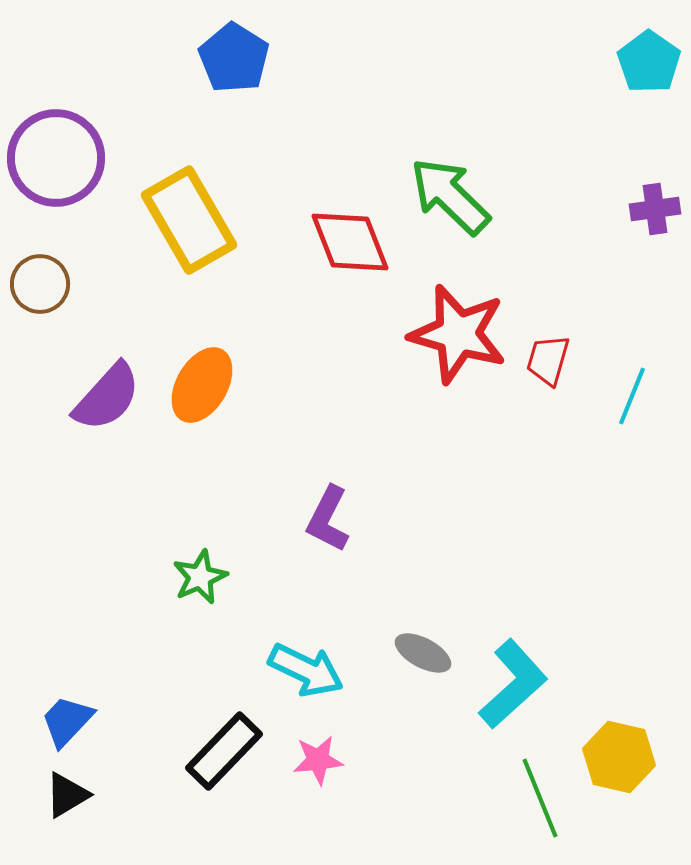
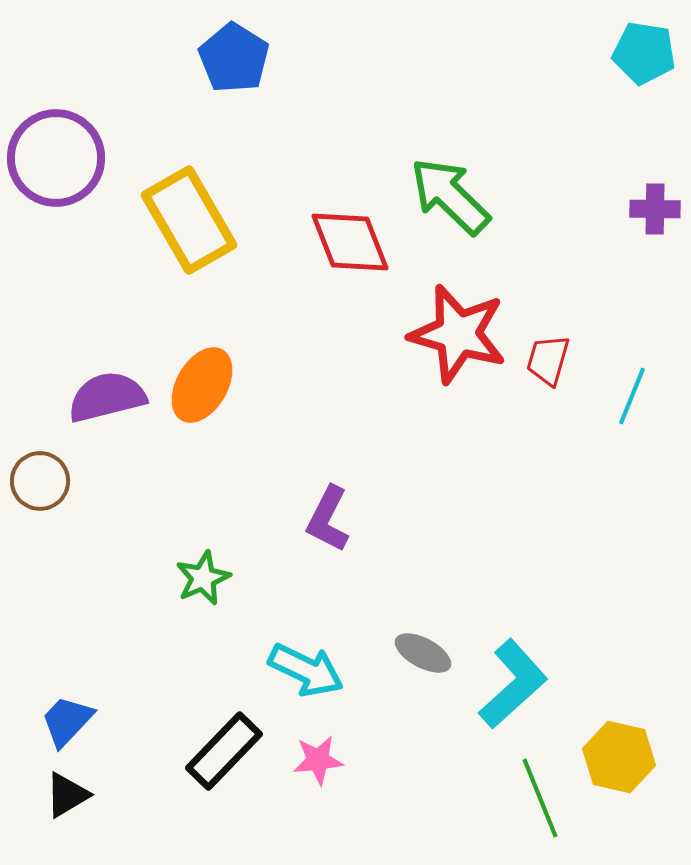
cyan pentagon: moved 5 px left, 9 px up; rotated 26 degrees counterclockwise
purple cross: rotated 9 degrees clockwise
brown circle: moved 197 px down
purple semicircle: rotated 146 degrees counterclockwise
green star: moved 3 px right, 1 px down
